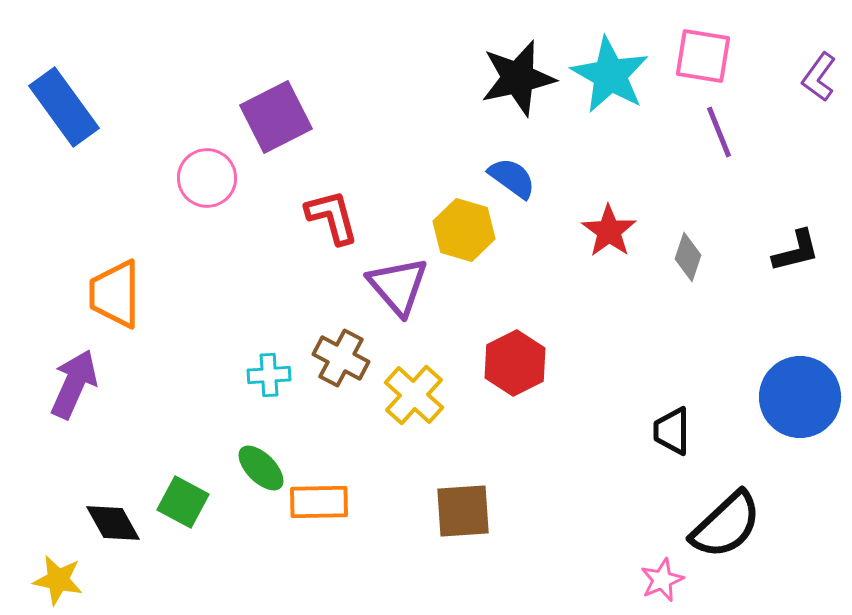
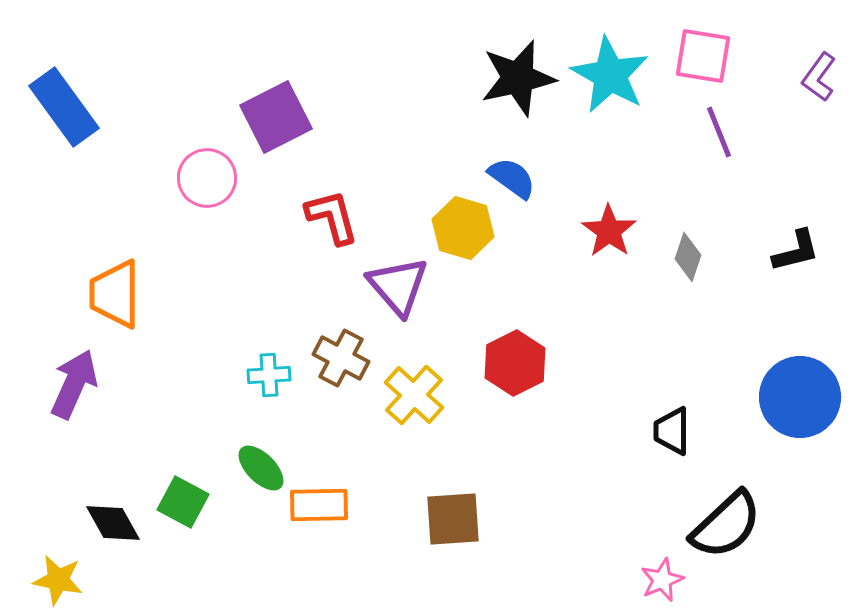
yellow hexagon: moved 1 px left, 2 px up
orange rectangle: moved 3 px down
brown square: moved 10 px left, 8 px down
